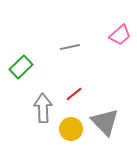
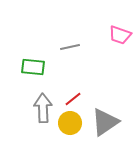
pink trapezoid: rotated 60 degrees clockwise
green rectangle: moved 12 px right; rotated 50 degrees clockwise
red line: moved 1 px left, 5 px down
gray triangle: rotated 40 degrees clockwise
yellow circle: moved 1 px left, 6 px up
